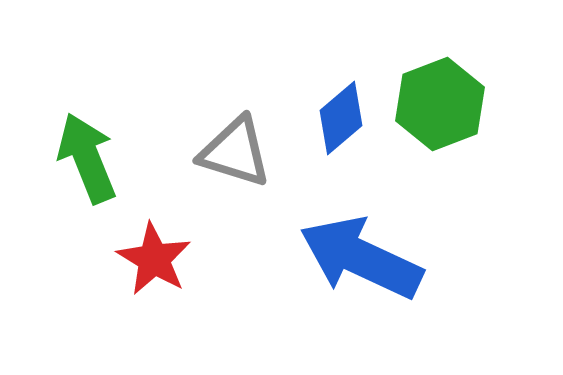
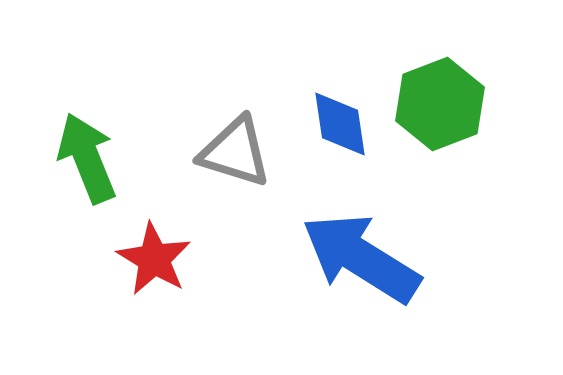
blue diamond: moved 1 px left, 6 px down; rotated 58 degrees counterclockwise
blue arrow: rotated 7 degrees clockwise
